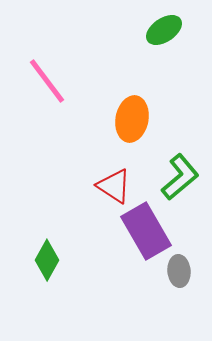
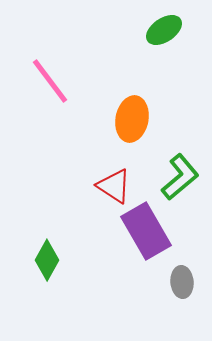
pink line: moved 3 px right
gray ellipse: moved 3 px right, 11 px down
